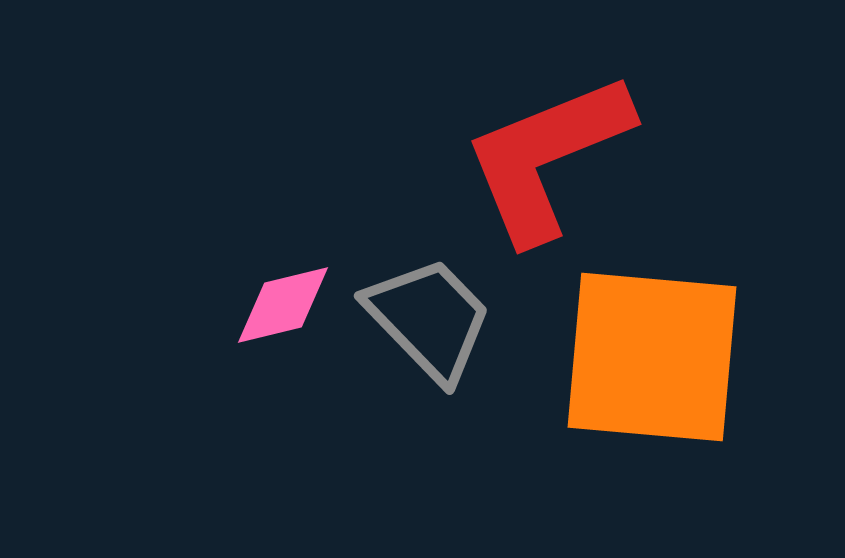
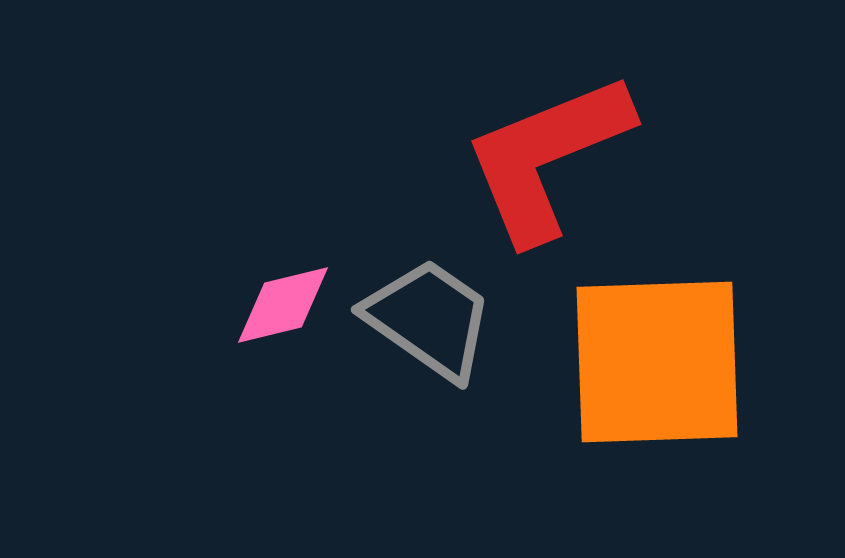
gray trapezoid: rotated 11 degrees counterclockwise
orange square: moved 5 px right, 5 px down; rotated 7 degrees counterclockwise
